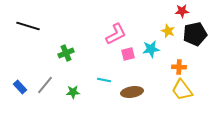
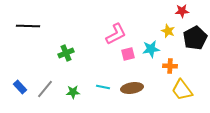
black line: rotated 15 degrees counterclockwise
black pentagon: moved 4 px down; rotated 15 degrees counterclockwise
orange cross: moved 9 px left, 1 px up
cyan line: moved 1 px left, 7 px down
gray line: moved 4 px down
brown ellipse: moved 4 px up
